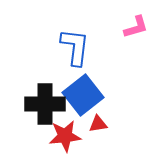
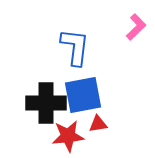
pink L-shape: rotated 28 degrees counterclockwise
blue square: rotated 27 degrees clockwise
black cross: moved 1 px right, 1 px up
red star: moved 3 px right
